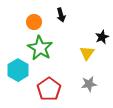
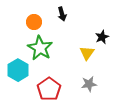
black arrow: moved 1 px right, 1 px up
